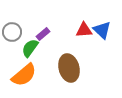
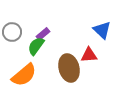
red triangle: moved 5 px right, 25 px down
green semicircle: moved 6 px right, 2 px up
